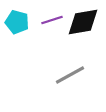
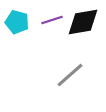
gray line: rotated 12 degrees counterclockwise
